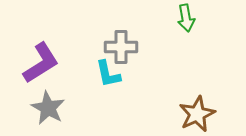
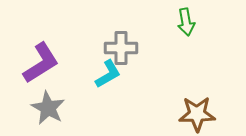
green arrow: moved 4 px down
gray cross: moved 1 px down
cyan L-shape: rotated 108 degrees counterclockwise
brown star: rotated 24 degrees clockwise
